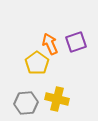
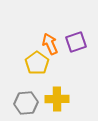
yellow cross: rotated 15 degrees counterclockwise
